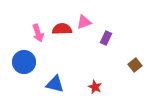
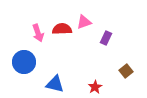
brown square: moved 9 px left, 6 px down
red star: rotated 16 degrees clockwise
